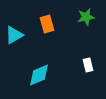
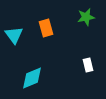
orange rectangle: moved 1 px left, 4 px down
cyan triangle: rotated 36 degrees counterclockwise
cyan diamond: moved 7 px left, 3 px down
